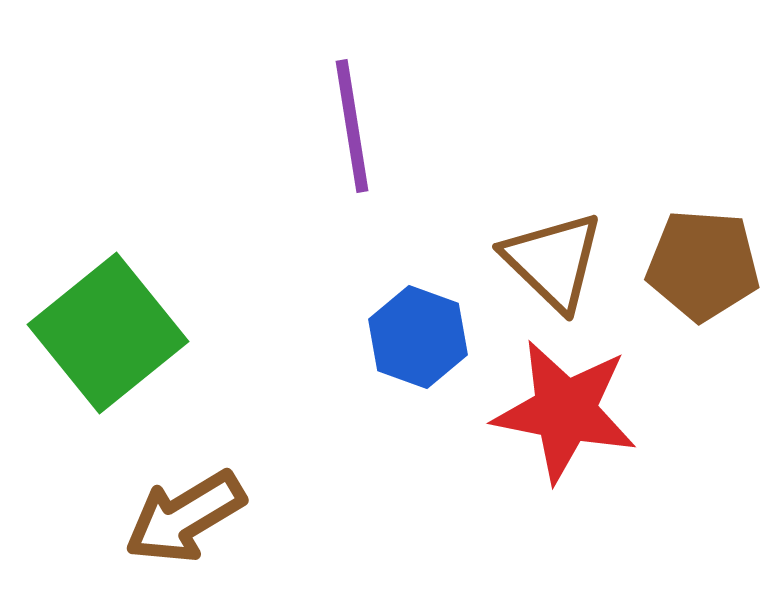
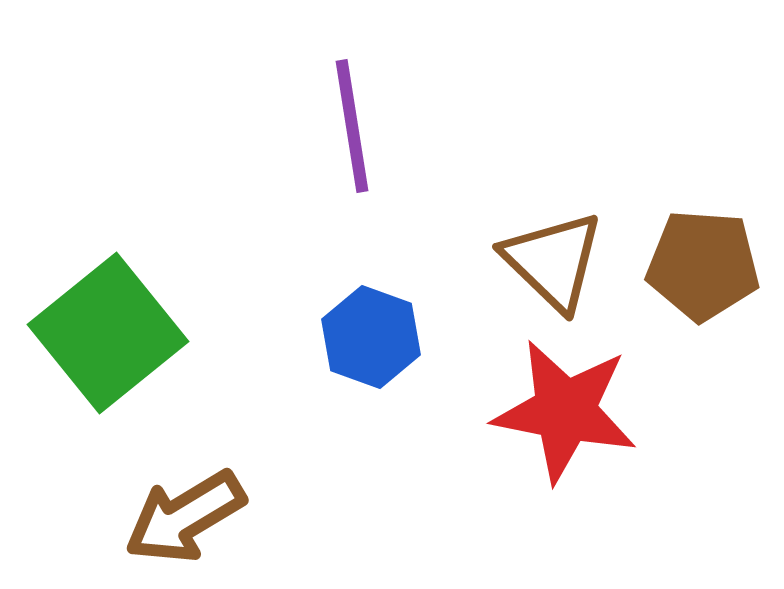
blue hexagon: moved 47 px left
